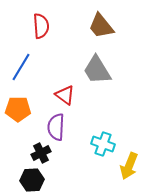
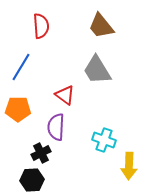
cyan cross: moved 1 px right, 4 px up
yellow arrow: rotated 20 degrees counterclockwise
